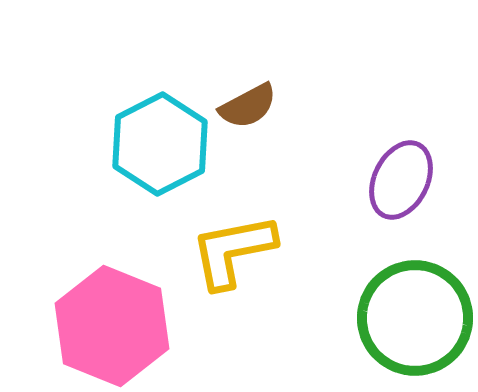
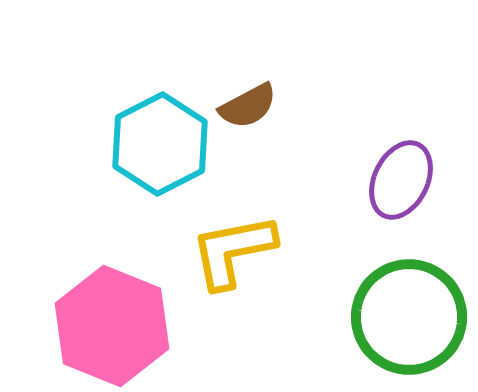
green circle: moved 6 px left, 1 px up
